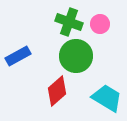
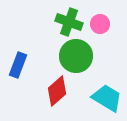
blue rectangle: moved 9 px down; rotated 40 degrees counterclockwise
